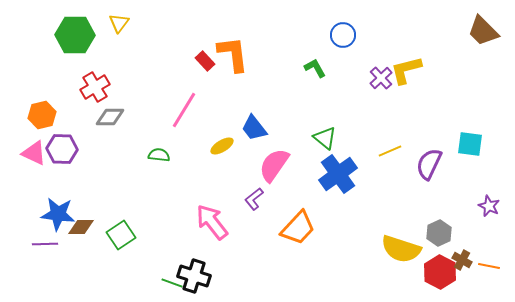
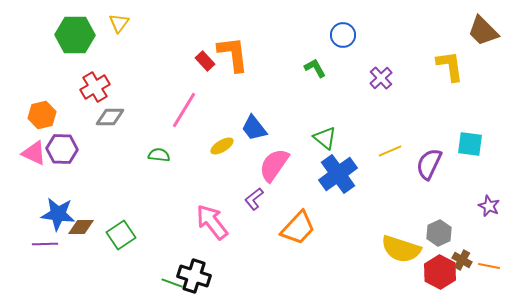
yellow L-shape: moved 44 px right, 4 px up; rotated 96 degrees clockwise
